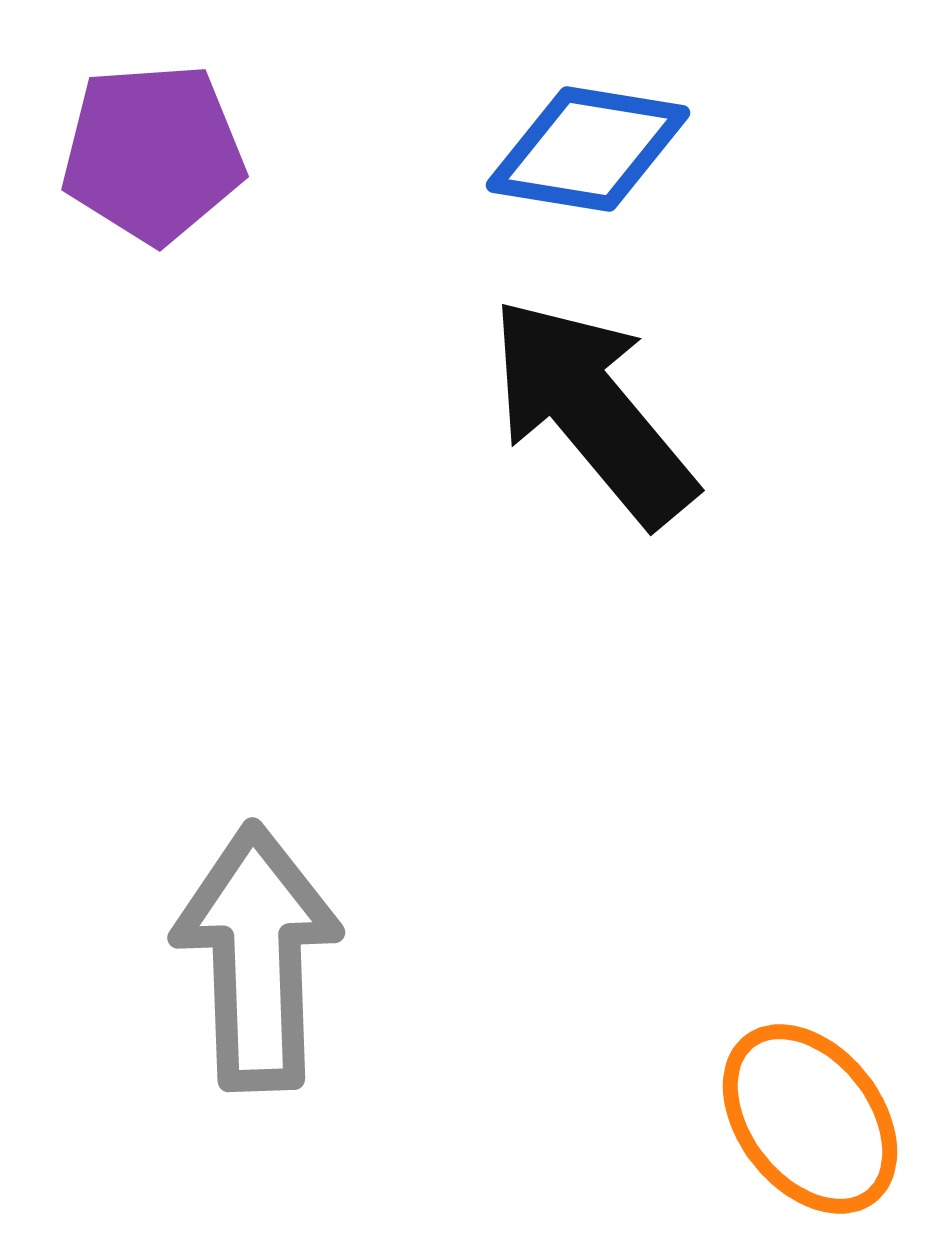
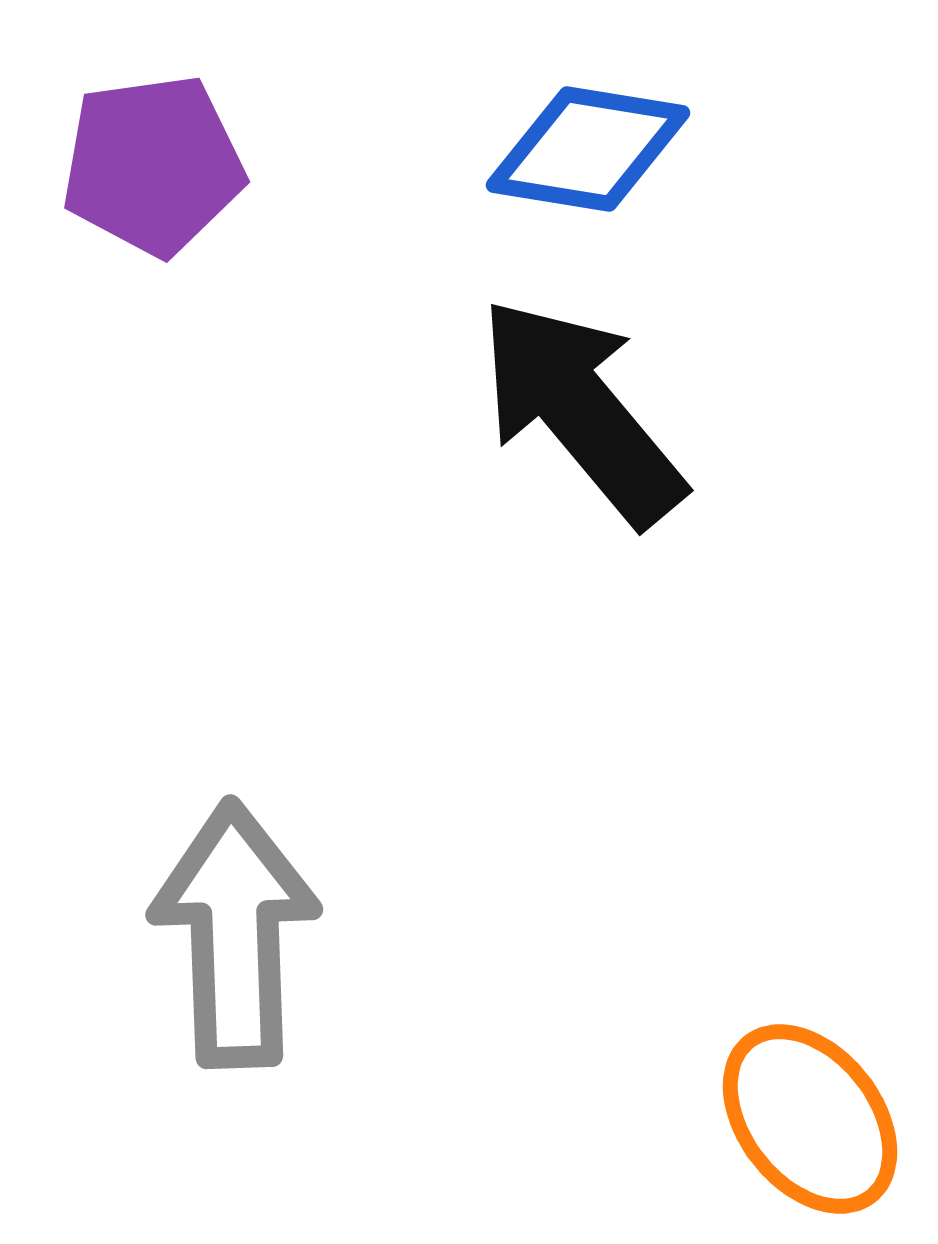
purple pentagon: moved 12 px down; rotated 4 degrees counterclockwise
black arrow: moved 11 px left
gray arrow: moved 22 px left, 23 px up
